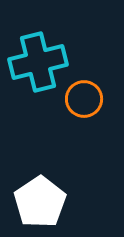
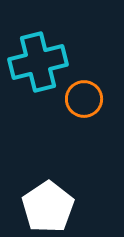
white pentagon: moved 8 px right, 5 px down
